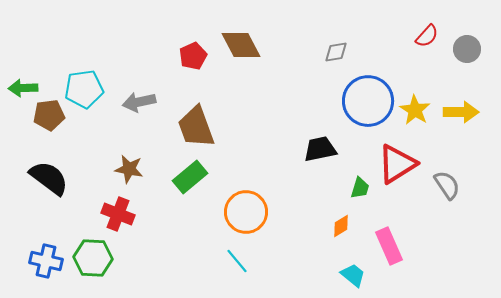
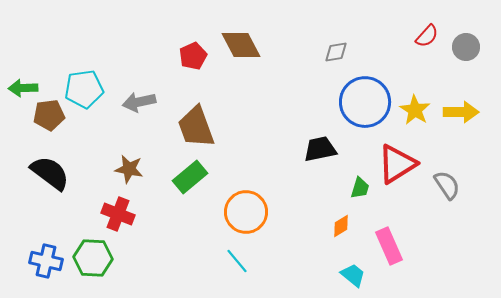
gray circle: moved 1 px left, 2 px up
blue circle: moved 3 px left, 1 px down
black semicircle: moved 1 px right, 5 px up
